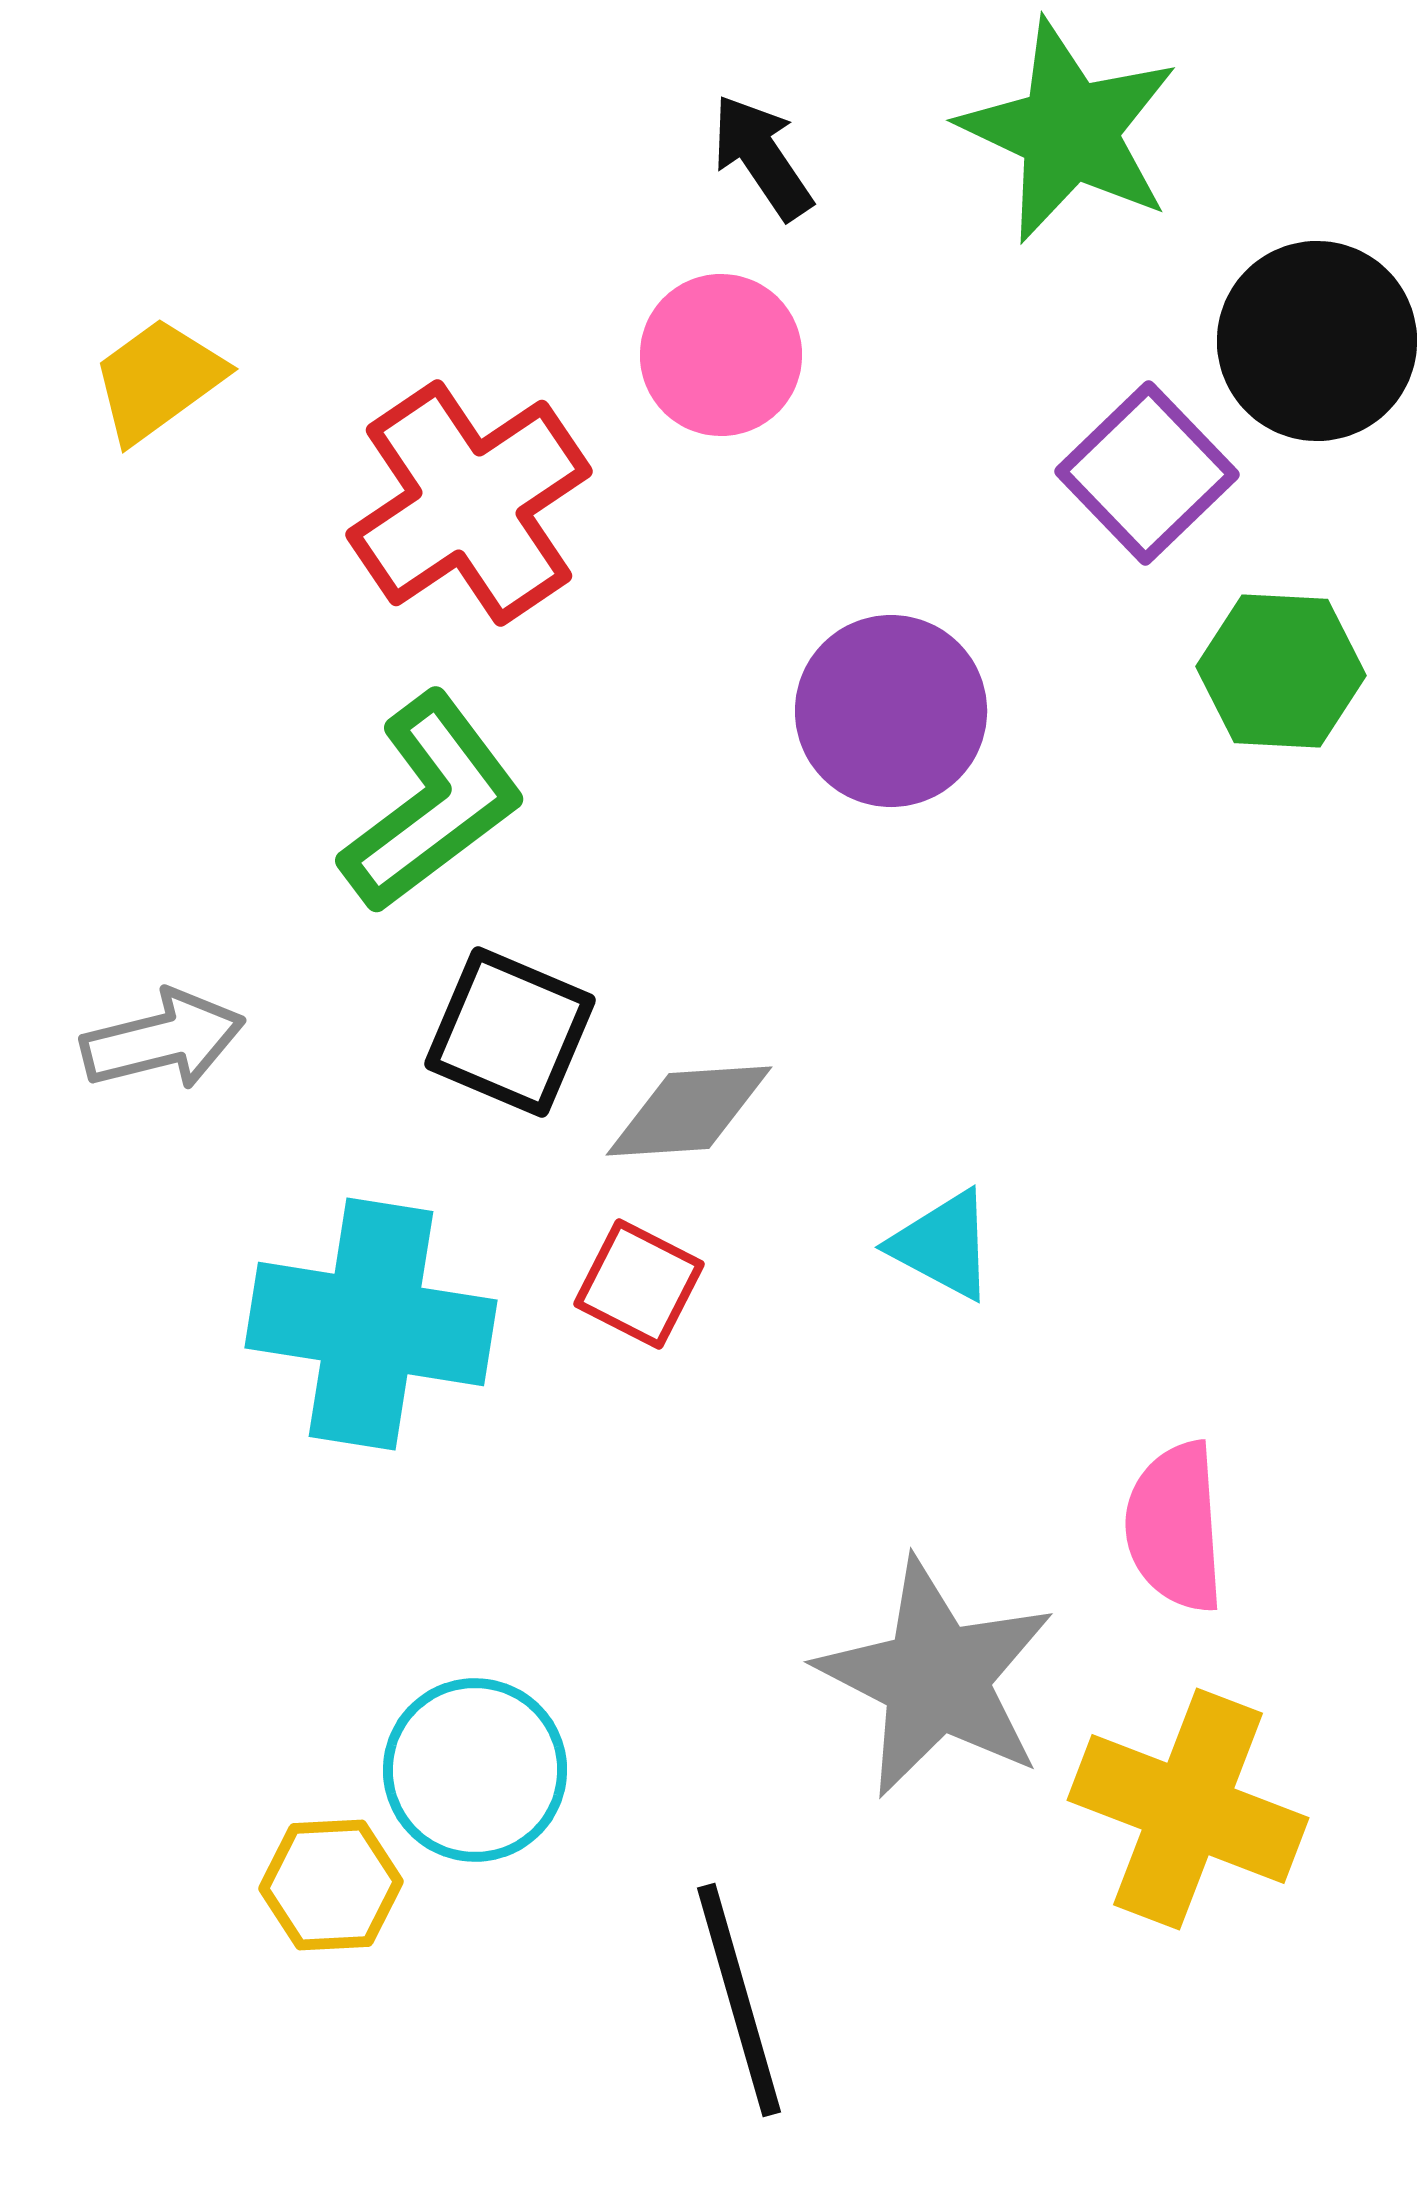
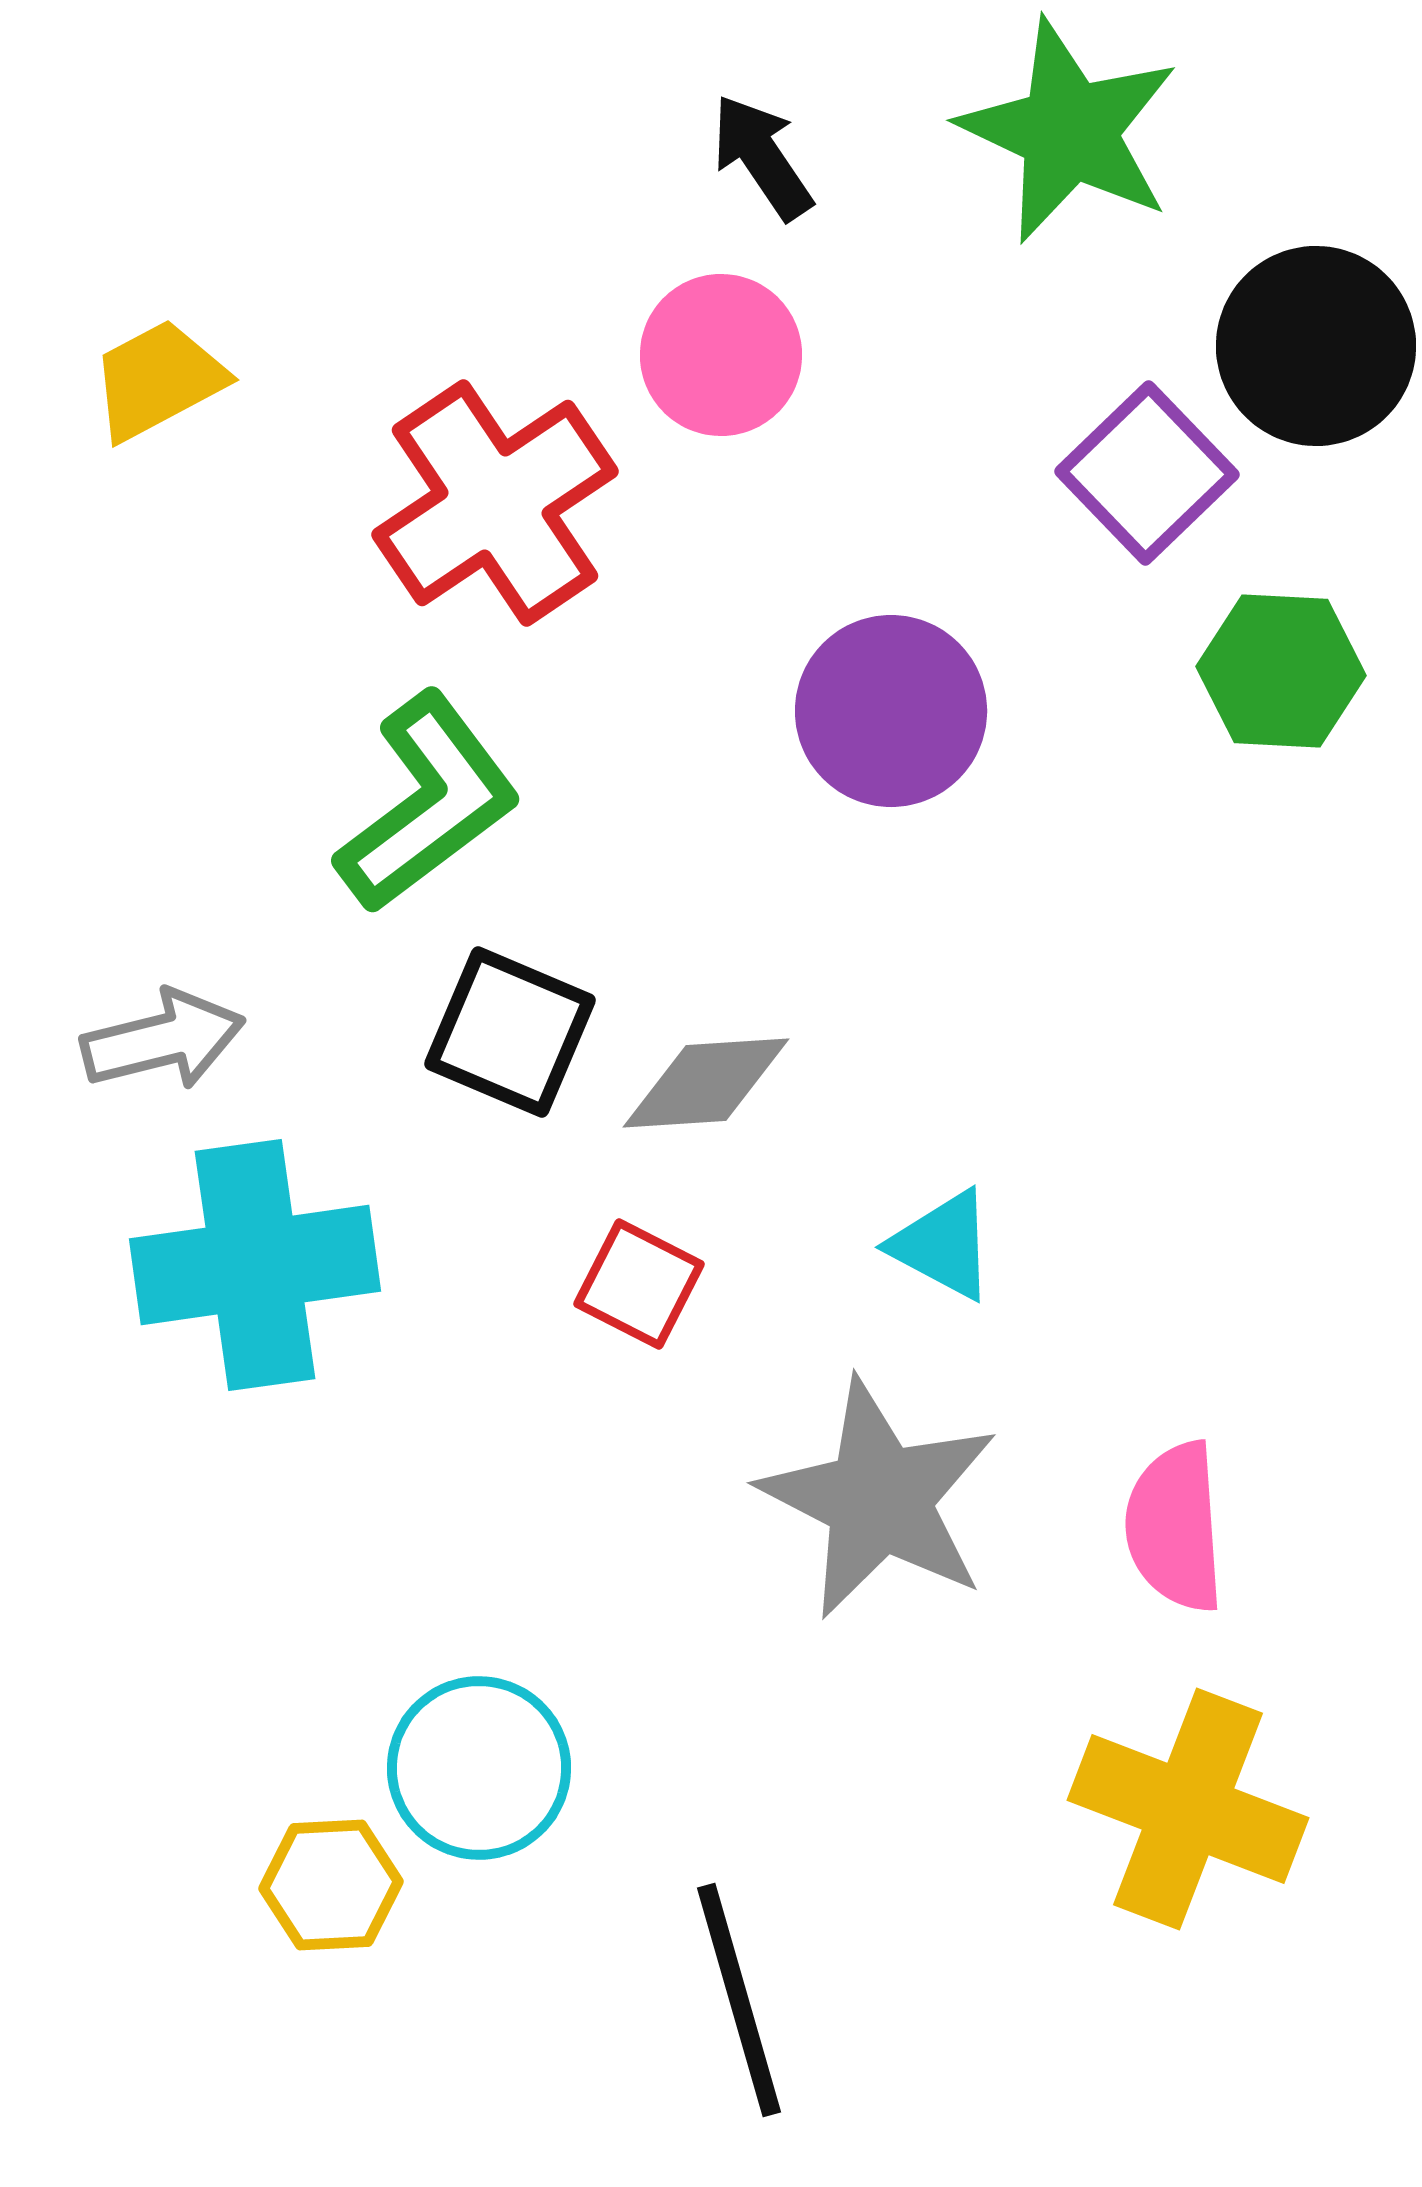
black circle: moved 1 px left, 5 px down
yellow trapezoid: rotated 8 degrees clockwise
red cross: moved 26 px right
green L-shape: moved 4 px left
gray diamond: moved 17 px right, 28 px up
cyan cross: moved 116 px left, 59 px up; rotated 17 degrees counterclockwise
gray star: moved 57 px left, 179 px up
cyan circle: moved 4 px right, 2 px up
